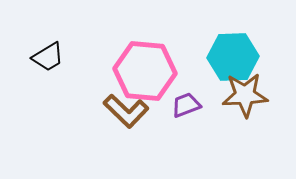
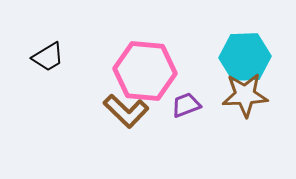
cyan hexagon: moved 12 px right
